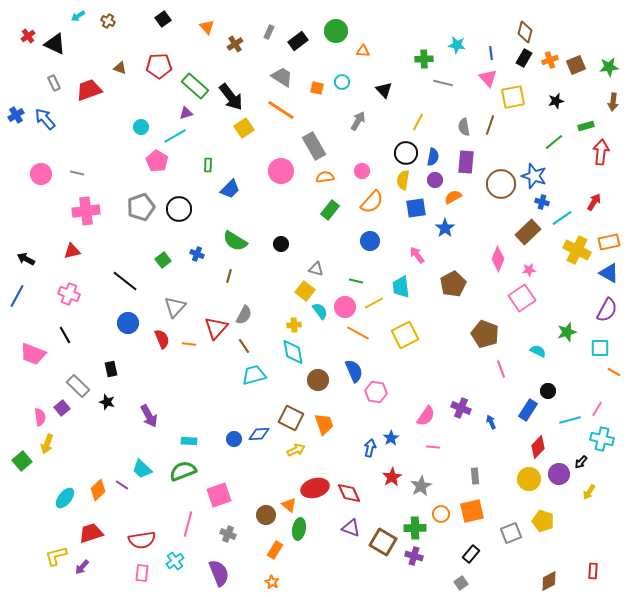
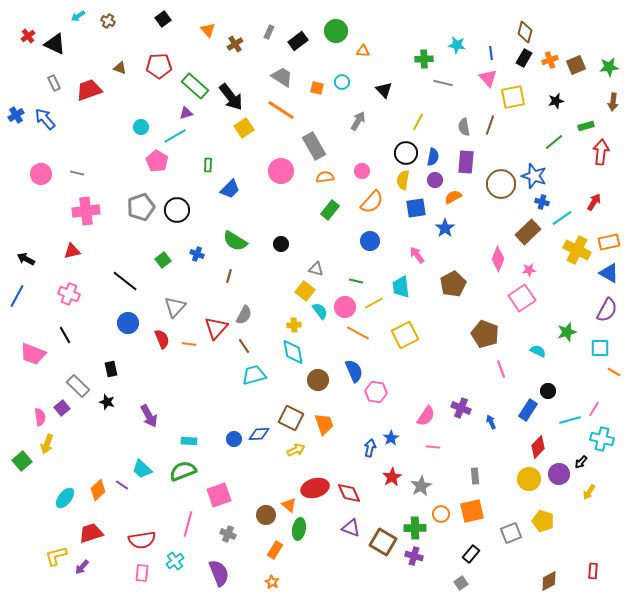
orange triangle at (207, 27): moved 1 px right, 3 px down
black circle at (179, 209): moved 2 px left, 1 px down
pink line at (597, 409): moved 3 px left
